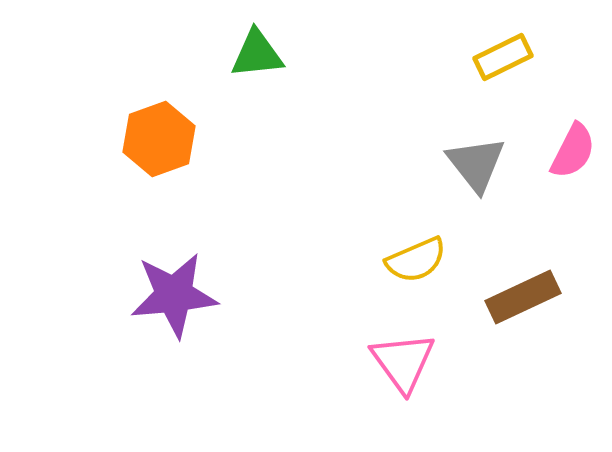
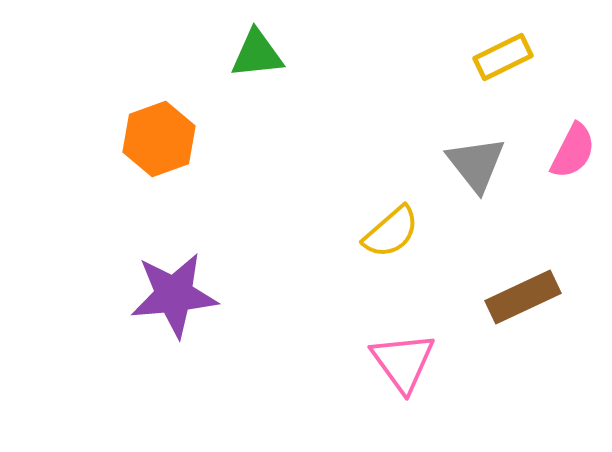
yellow semicircle: moved 25 px left, 28 px up; rotated 18 degrees counterclockwise
